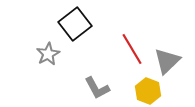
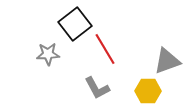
red line: moved 27 px left
gray star: rotated 25 degrees clockwise
gray triangle: rotated 24 degrees clockwise
yellow hexagon: rotated 20 degrees counterclockwise
